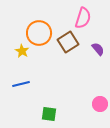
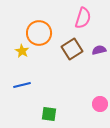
brown square: moved 4 px right, 7 px down
purple semicircle: moved 1 px right, 1 px down; rotated 64 degrees counterclockwise
blue line: moved 1 px right, 1 px down
